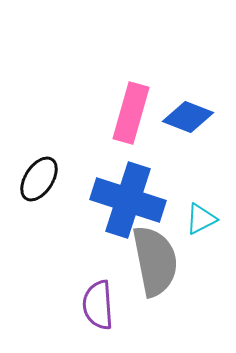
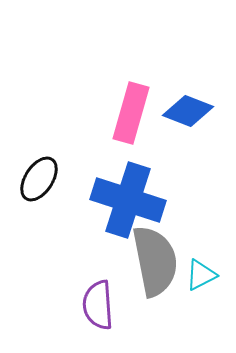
blue diamond: moved 6 px up
cyan triangle: moved 56 px down
